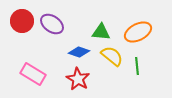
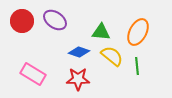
purple ellipse: moved 3 px right, 4 px up
orange ellipse: rotated 36 degrees counterclockwise
red star: rotated 30 degrees counterclockwise
